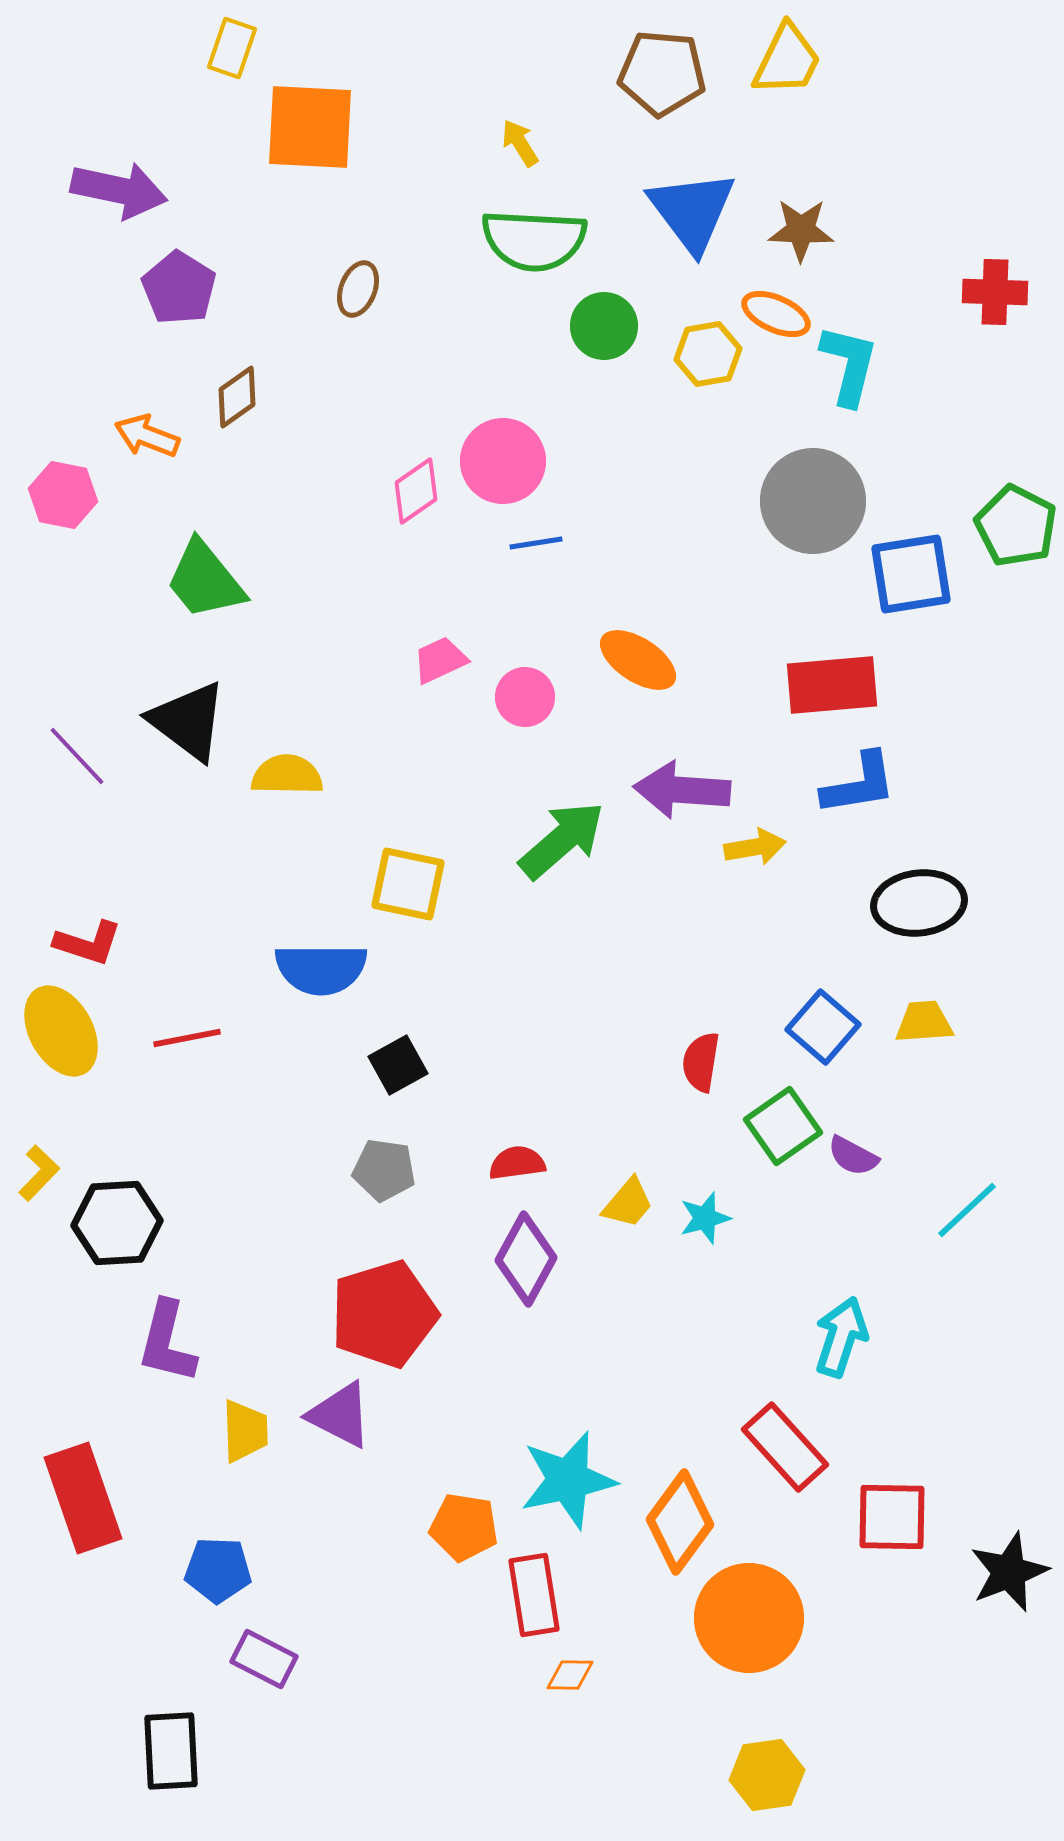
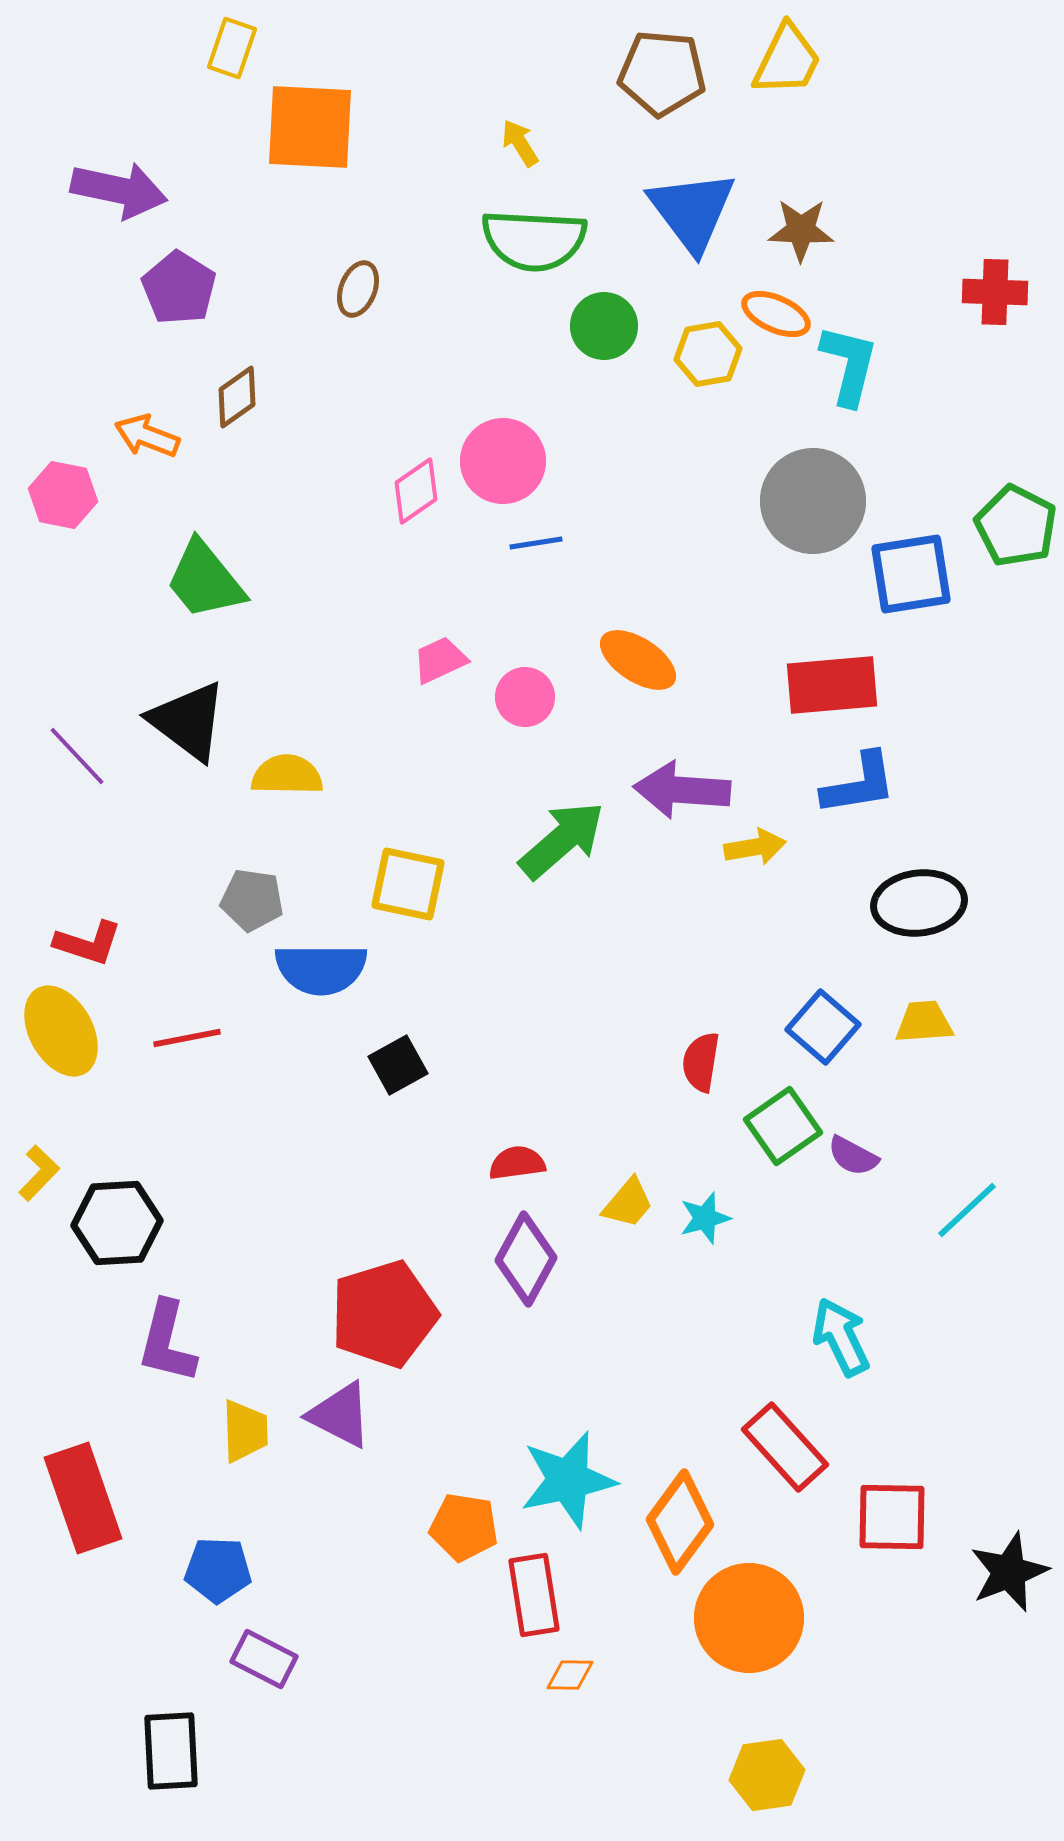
gray pentagon at (384, 1170): moved 132 px left, 270 px up
cyan arrow at (841, 1337): rotated 44 degrees counterclockwise
